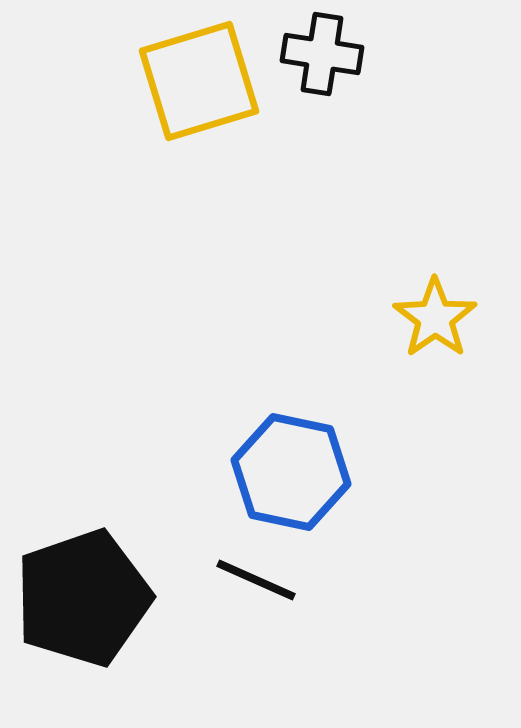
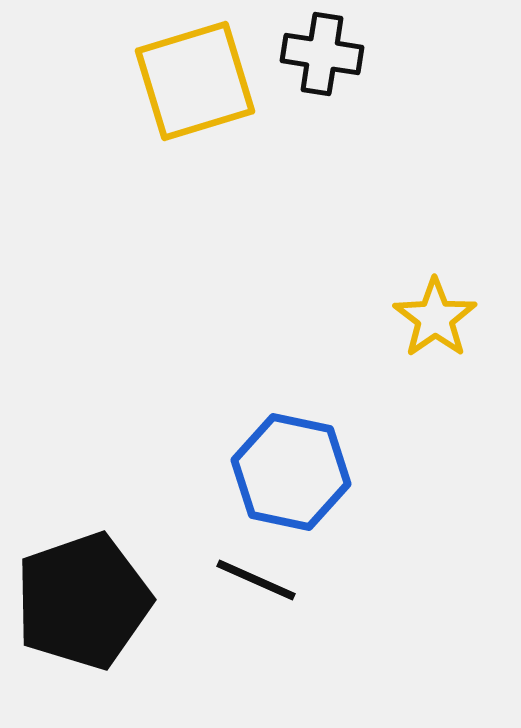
yellow square: moved 4 px left
black pentagon: moved 3 px down
